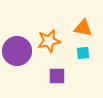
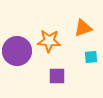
orange triangle: rotated 30 degrees counterclockwise
orange star: rotated 15 degrees clockwise
cyan square: moved 8 px right, 4 px down
